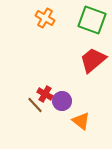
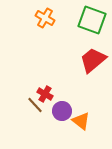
purple circle: moved 10 px down
